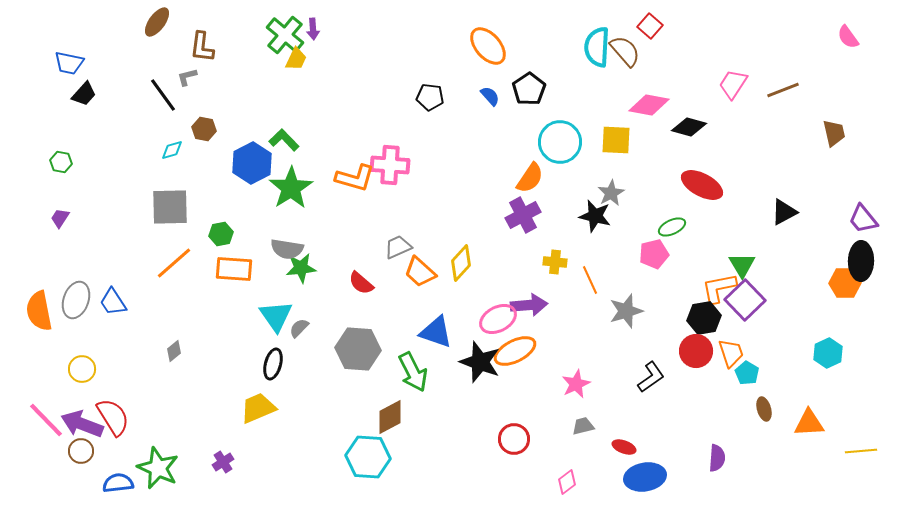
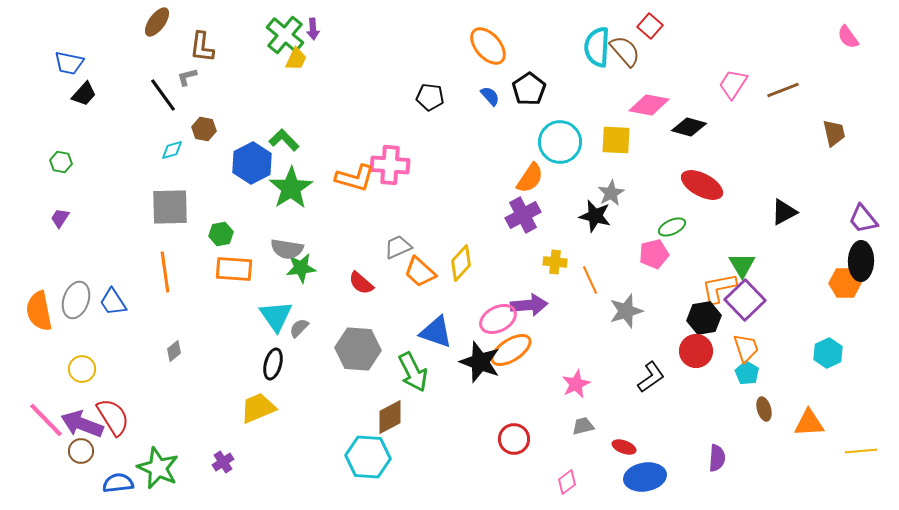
orange line at (174, 263): moved 9 px left, 9 px down; rotated 57 degrees counterclockwise
orange ellipse at (515, 351): moved 4 px left, 1 px up; rotated 6 degrees counterclockwise
orange trapezoid at (731, 353): moved 15 px right, 5 px up
